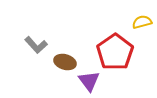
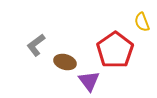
yellow semicircle: rotated 96 degrees counterclockwise
gray L-shape: rotated 95 degrees clockwise
red pentagon: moved 2 px up
